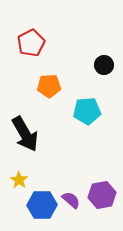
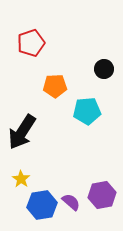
red pentagon: rotated 8 degrees clockwise
black circle: moved 4 px down
orange pentagon: moved 6 px right
black arrow: moved 3 px left, 2 px up; rotated 63 degrees clockwise
yellow star: moved 2 px right, 1 px up
purple semicircle: moved 2 px down
blue hexagon: rotated 8 degrees counterclockwise
